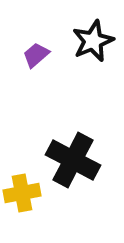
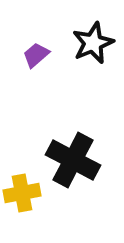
black star: moved 2 px down
